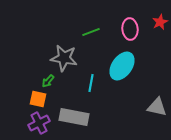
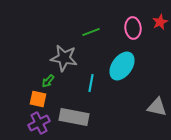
pink ellipse: moved 3 px right, 1 px up
